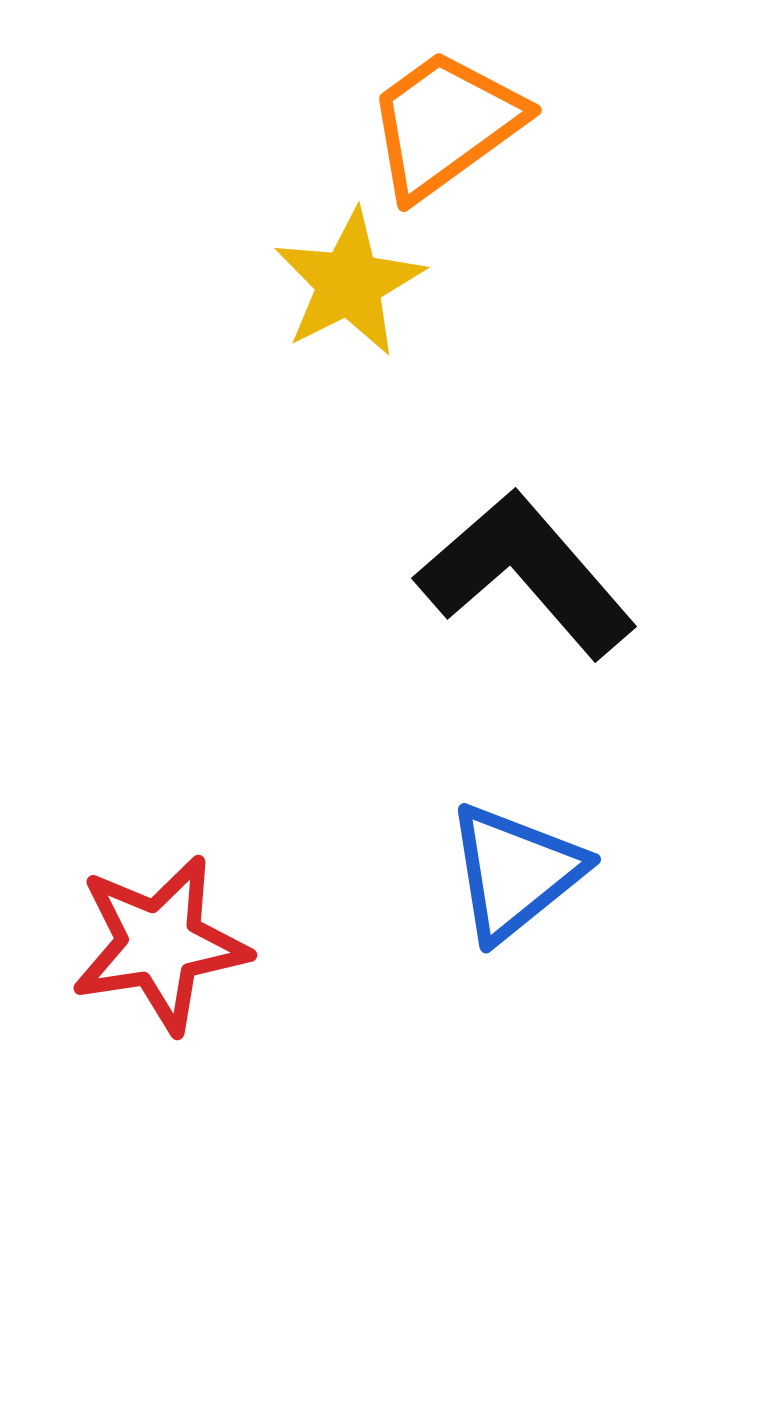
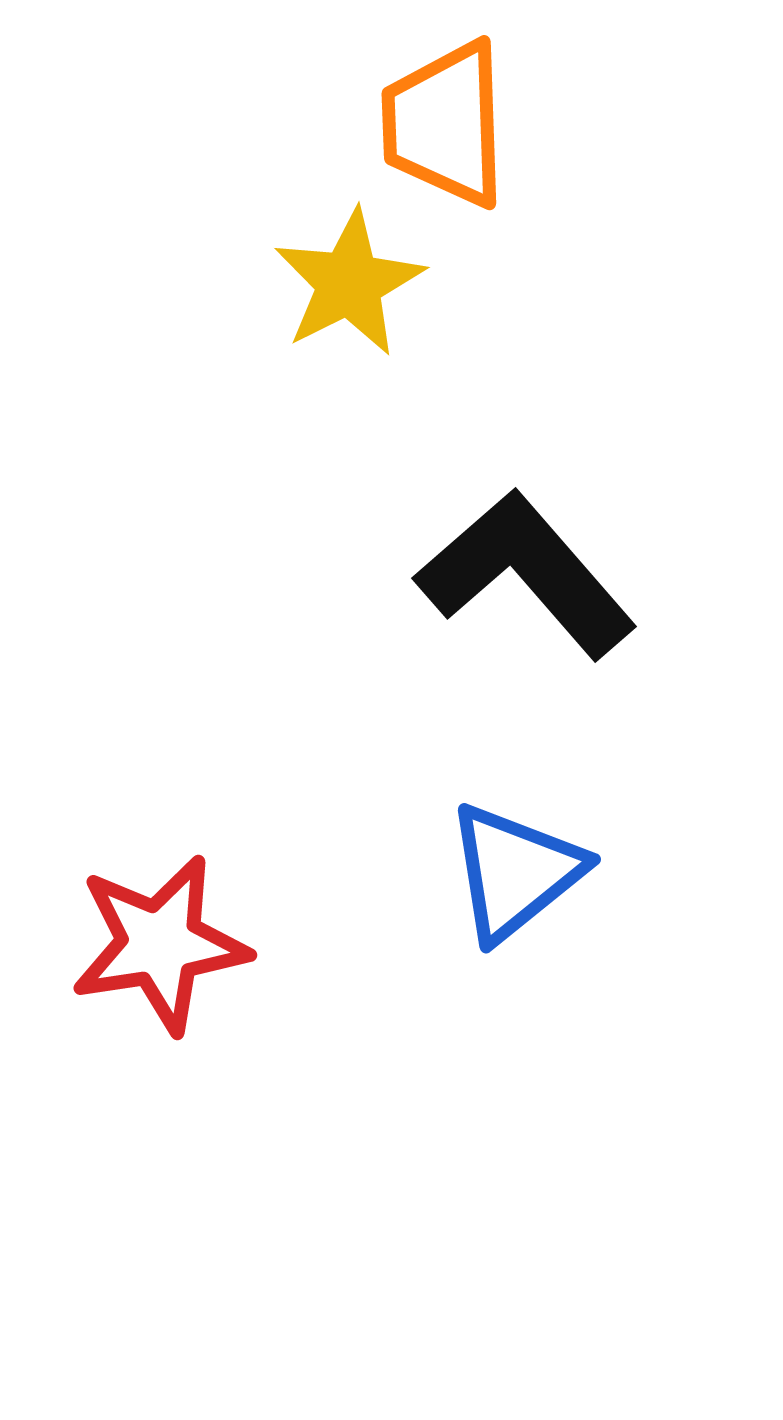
orange trapezoid: rotated 56 degrees counterclockwise
